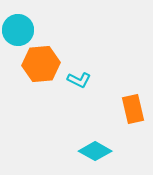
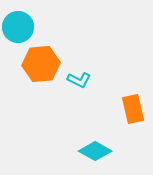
cyan circle: moved 3 px up
